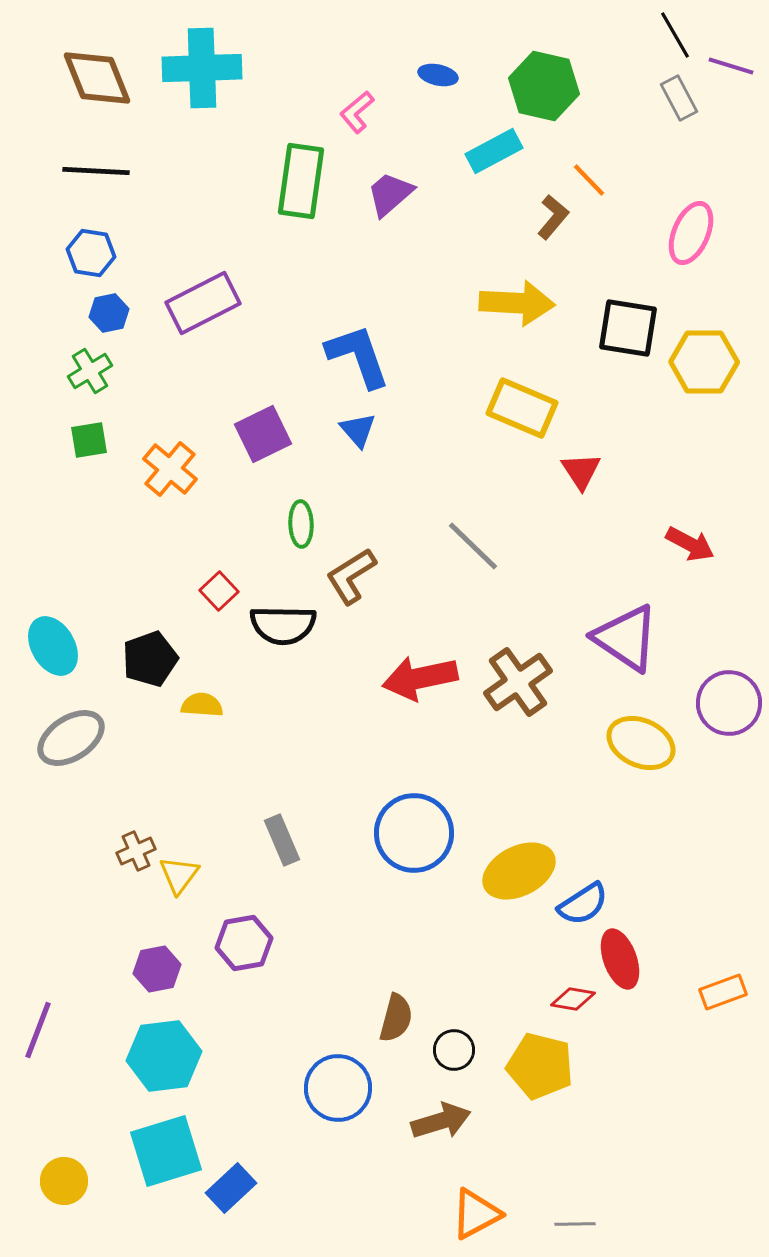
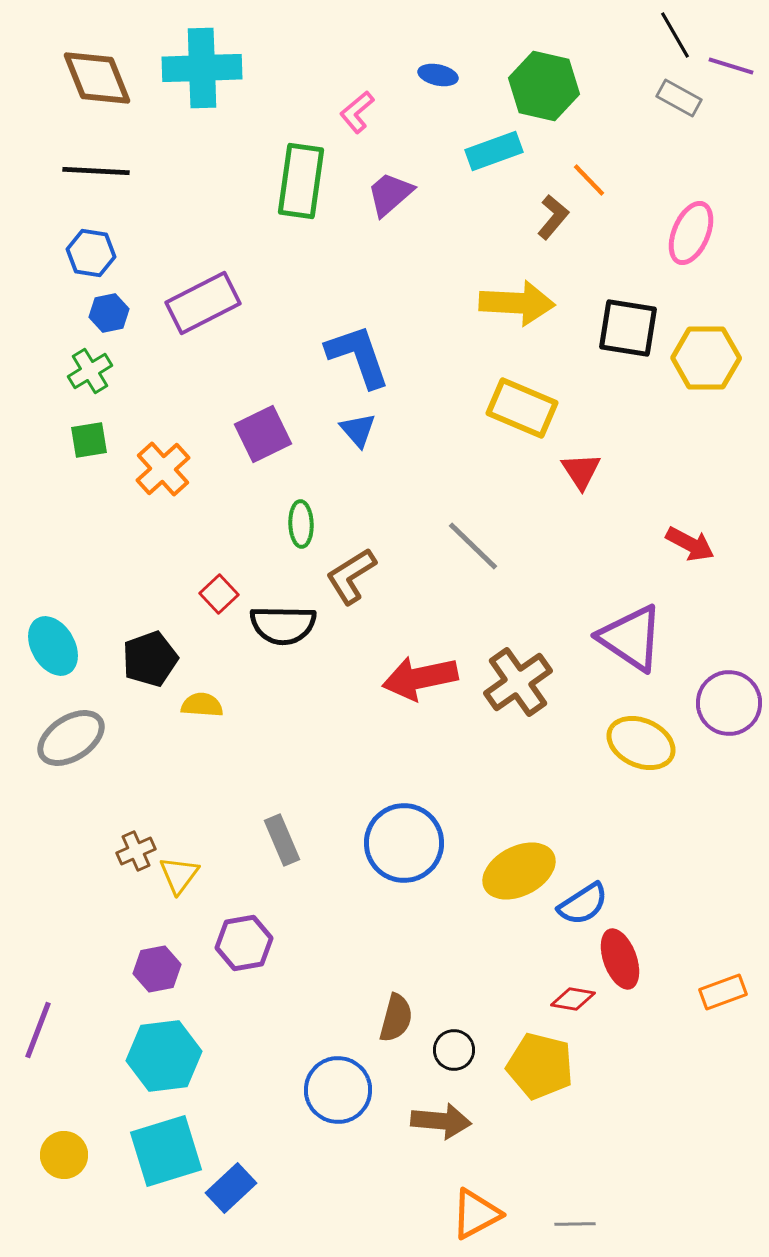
gray rectangle at (679, 98): rotated 33 degrees counterclockwise
cyan rectangle at (494, 151): rotated 8 degrees clockwise
yellow hexagon at (704, 362): moved 2 px right, 4 px up
orange cross at (170, 469): moved 7 px left; rotated 8 degrees clockwise
red square at (219, 591): moved 3 px down
purple triangle at (626, 638): moved 5 px right
blue circle at (414, 833): moved 10 px left, 10 px down
blue circle at (338, 1088): moved 2 px down
brown arrow at (441, 1121): rotated 22 degrees clockwise
yellow circle at (64, 1181): moved 26 px up
